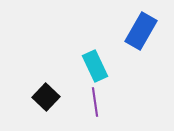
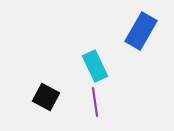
black square: rotated 16 degrees counterclockwise
